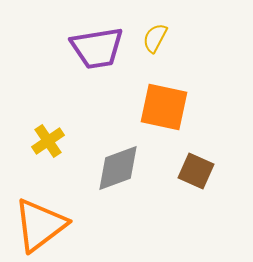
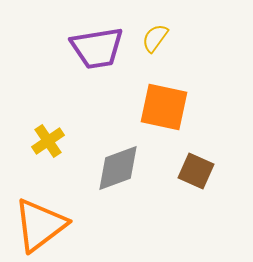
yellow semicircle: rotated 8 degrees clockwise
